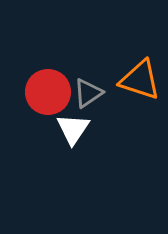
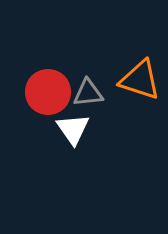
gray triangle: rotated 28 degrees clockwise
white triangle: rotated 9 degrees counterclockwise
